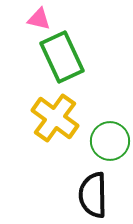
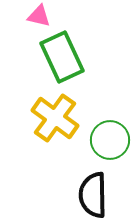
pink triangle: moved 3 px up
green circle: moved 1 px up
